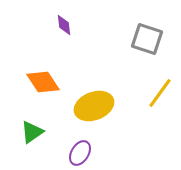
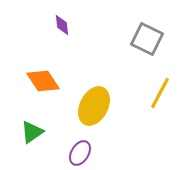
purple diamond: moved 2 px left
gray square: rotated 8 degrees clockwise
orange diamond: moved 1 px up
yellow line: rotated 8 degrees counterclockwise
yellow ellipse: rotated 42 degrees counterclockwise
